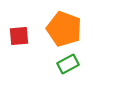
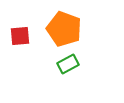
red square: moved 1 px right
